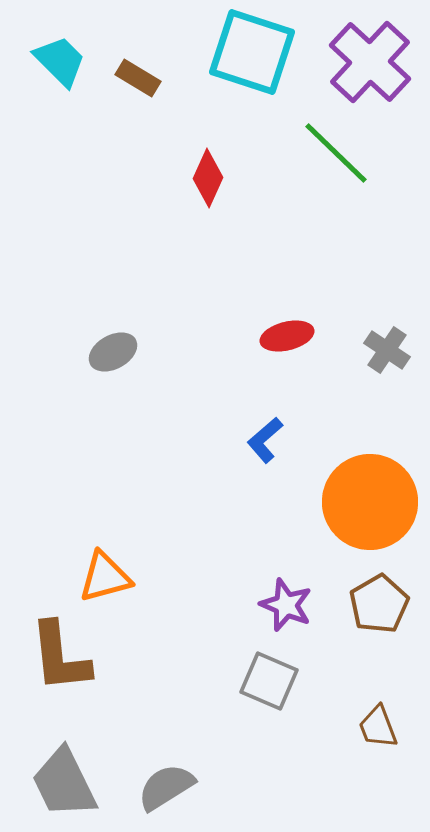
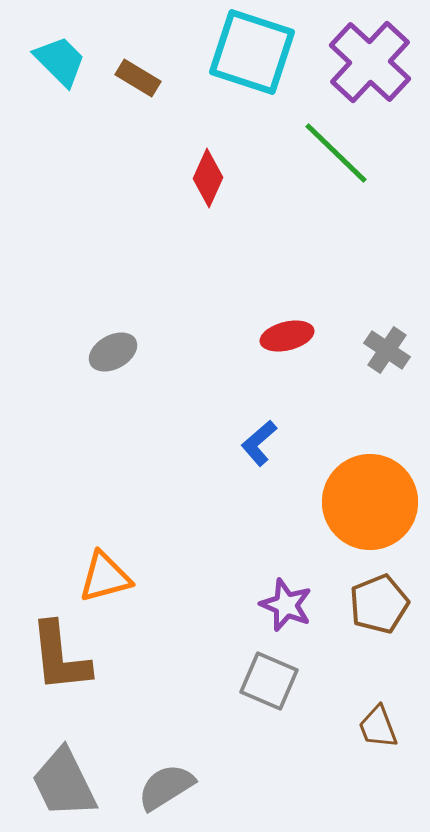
blue L-shape: moved 6 px left, 3 px down
brown pentagon: rotated 8 degrees clockwise
